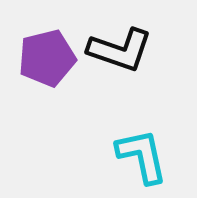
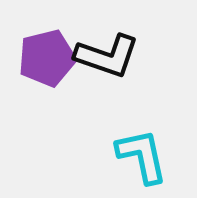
black L-shape: moved 13 px left, 6 px down
